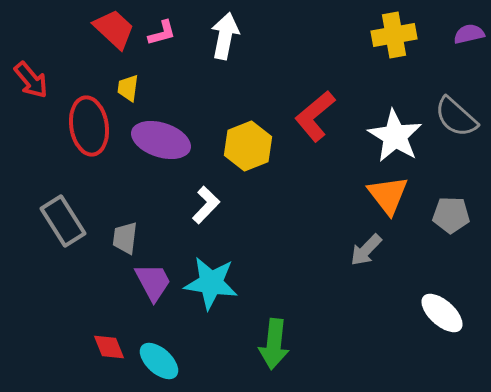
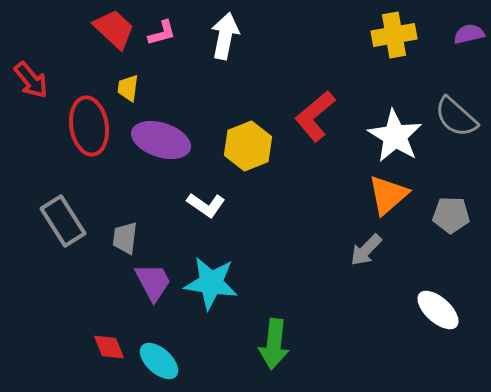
orange triangle: rotated 27 degrees clockwise
white L-shape: rotated 81 degrees clockwise
white ellipse: moved 4 px left, 3 px up
